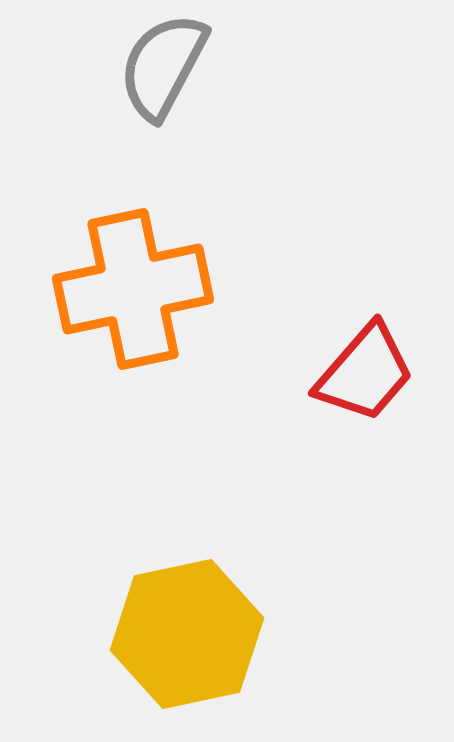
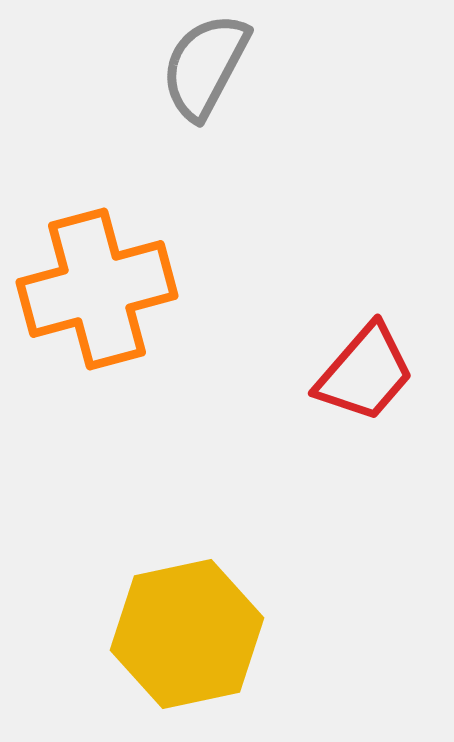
gray semicircle: moved 42 px right
orange cross: moved 36 px left; rotated 3 degrees counterclockwise
